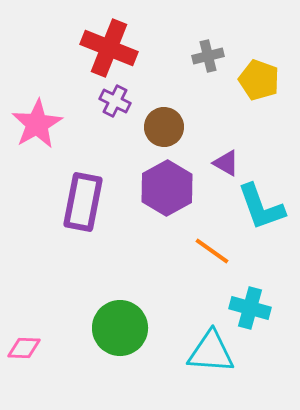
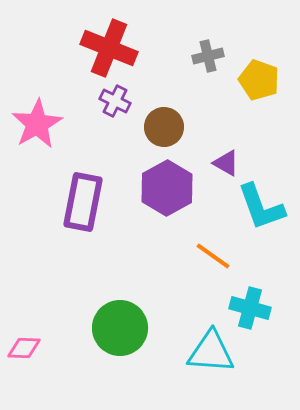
orange line: moved 1 px right, 5 px down
